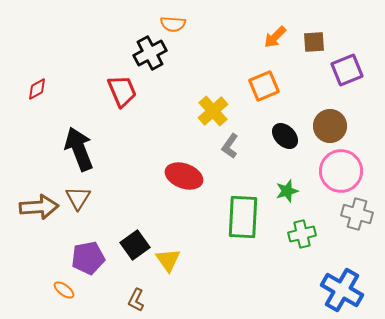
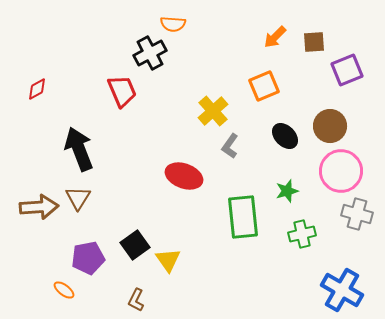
green rectangle: rotated 9 degrees counterclockwise
